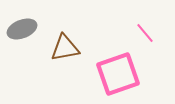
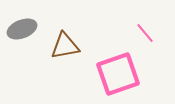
brown triangle: moved 2 px up
